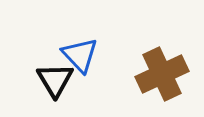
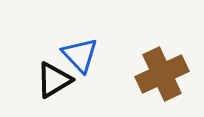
black triangle: moved 1 px left; rotated 30 degrees clockwise
